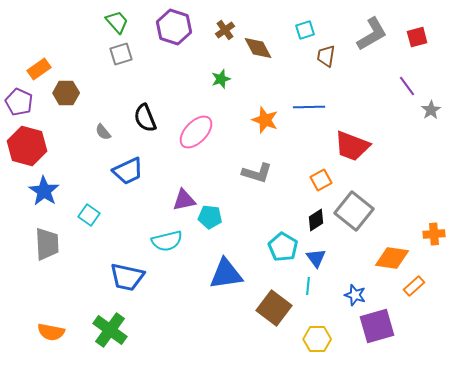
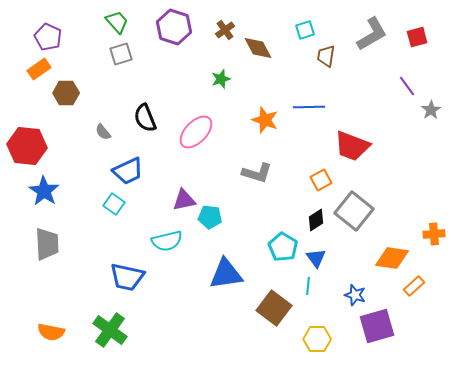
purple pentagon at (19, 102): moved 29 px right, 65 px up
red hexagon at (27, 146): rotated 9 degrees counterclockwise
cyan square at (89, 215): moved 25 px right, 11 px up
